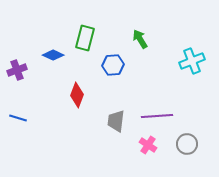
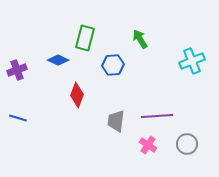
blue diamond: moved 5 px right, 5 px down
